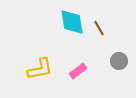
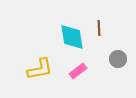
cyan diamond: moved 15 px down
brown line: rotated 28 degrees clockwise
gray circle: moved 1 px left, 2 px up
